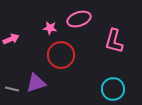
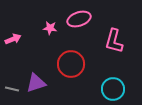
pink arrow: moved 2 px right
red circle: moved 10 px right, 9 px down
